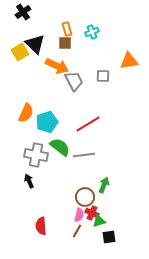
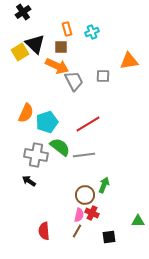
brown square: moved 4 px left, 4 px down
black arrow: rotated 32 degrees counterclockwise
brown circle: moved 2 px up
green triangle: moved 39 px right; rotated 16 degrees clockwise
red semicircle: moved 3 px right, 5 px down
